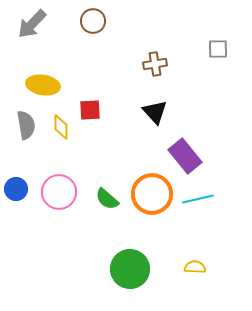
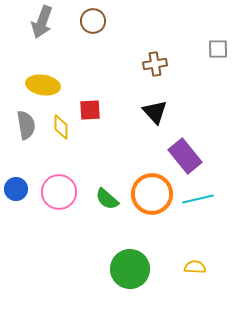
gray arrow: moved 10 px right, 2 px up; rotated 24 degrees counterclockwise
